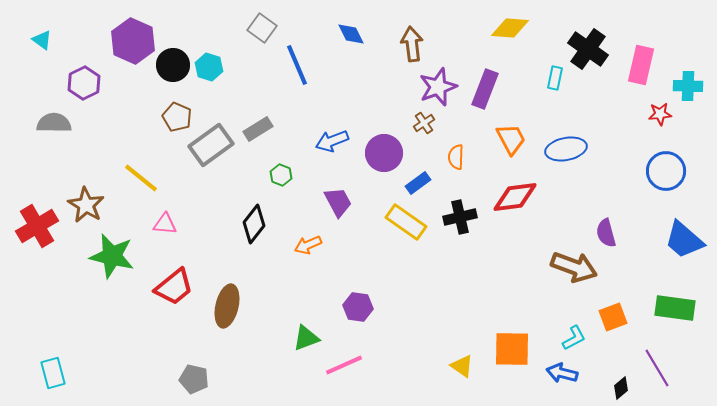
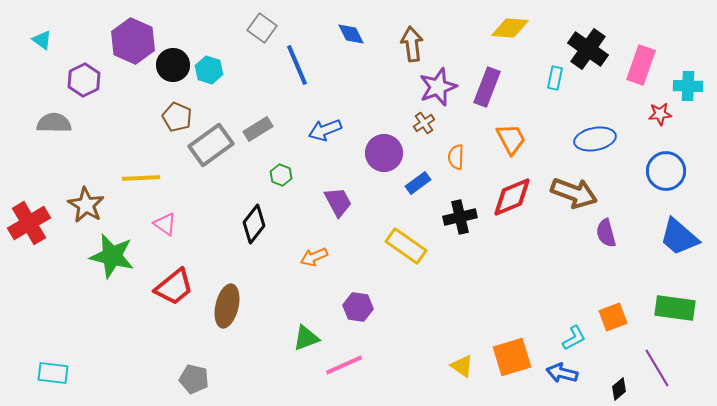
pink rectangle at (641, 65): rotated 6 degrees clockwise
cyan hexagon at (209, 67): moved 3 px down
purple hexagon at (84, 83): moved 3 px up
purple rectangle at (485, 89): moved 2 px right, 2 px up
blue arrow at (332, 141): moved 7 px left, 11 px up
blue ellipse at (566, 149): moved 29 px right, 10 px up
yellow line at (141, 178): rotated 42 degrees counterclockwise
red diamond at (515, 197): moved 3 px left; rotated 15 degrees counterclockwise
yellow rectangle at (406, 222): moved 24 px down
pink triangle at (165, 224): rotated 30 degrees clockwise
red cross at (37, 226): moved 8 px left, 3 px up
blue trapezoid at (684, 240): moved 5 px left, 3 px up
orange arrow at (308, 245): moved 6 px right, 12 px down
brown arrow at (574, 267): moved 74 px up
orange square at (512, 349): moved 8 px down; rotated 18 degrees counterclockwise
cyan rectangle at (53, 373): rotated 68 degrees counterclockwise
black diamond at (621, 388): moved 2 px left, 1 px down
